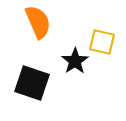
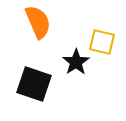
black star: moved 1 px right, 1 px down
black square: moved 2 px right, 1 px down
